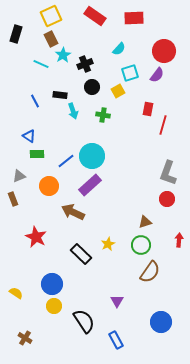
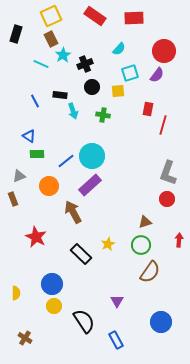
yellow square at (118, 91): rotated 24 degrees clockwise
brown arrow at (73, 212): rotated 35 degrees clockwise
yellow semicircle at (16, 293): rotated 56 degrees clockwise
